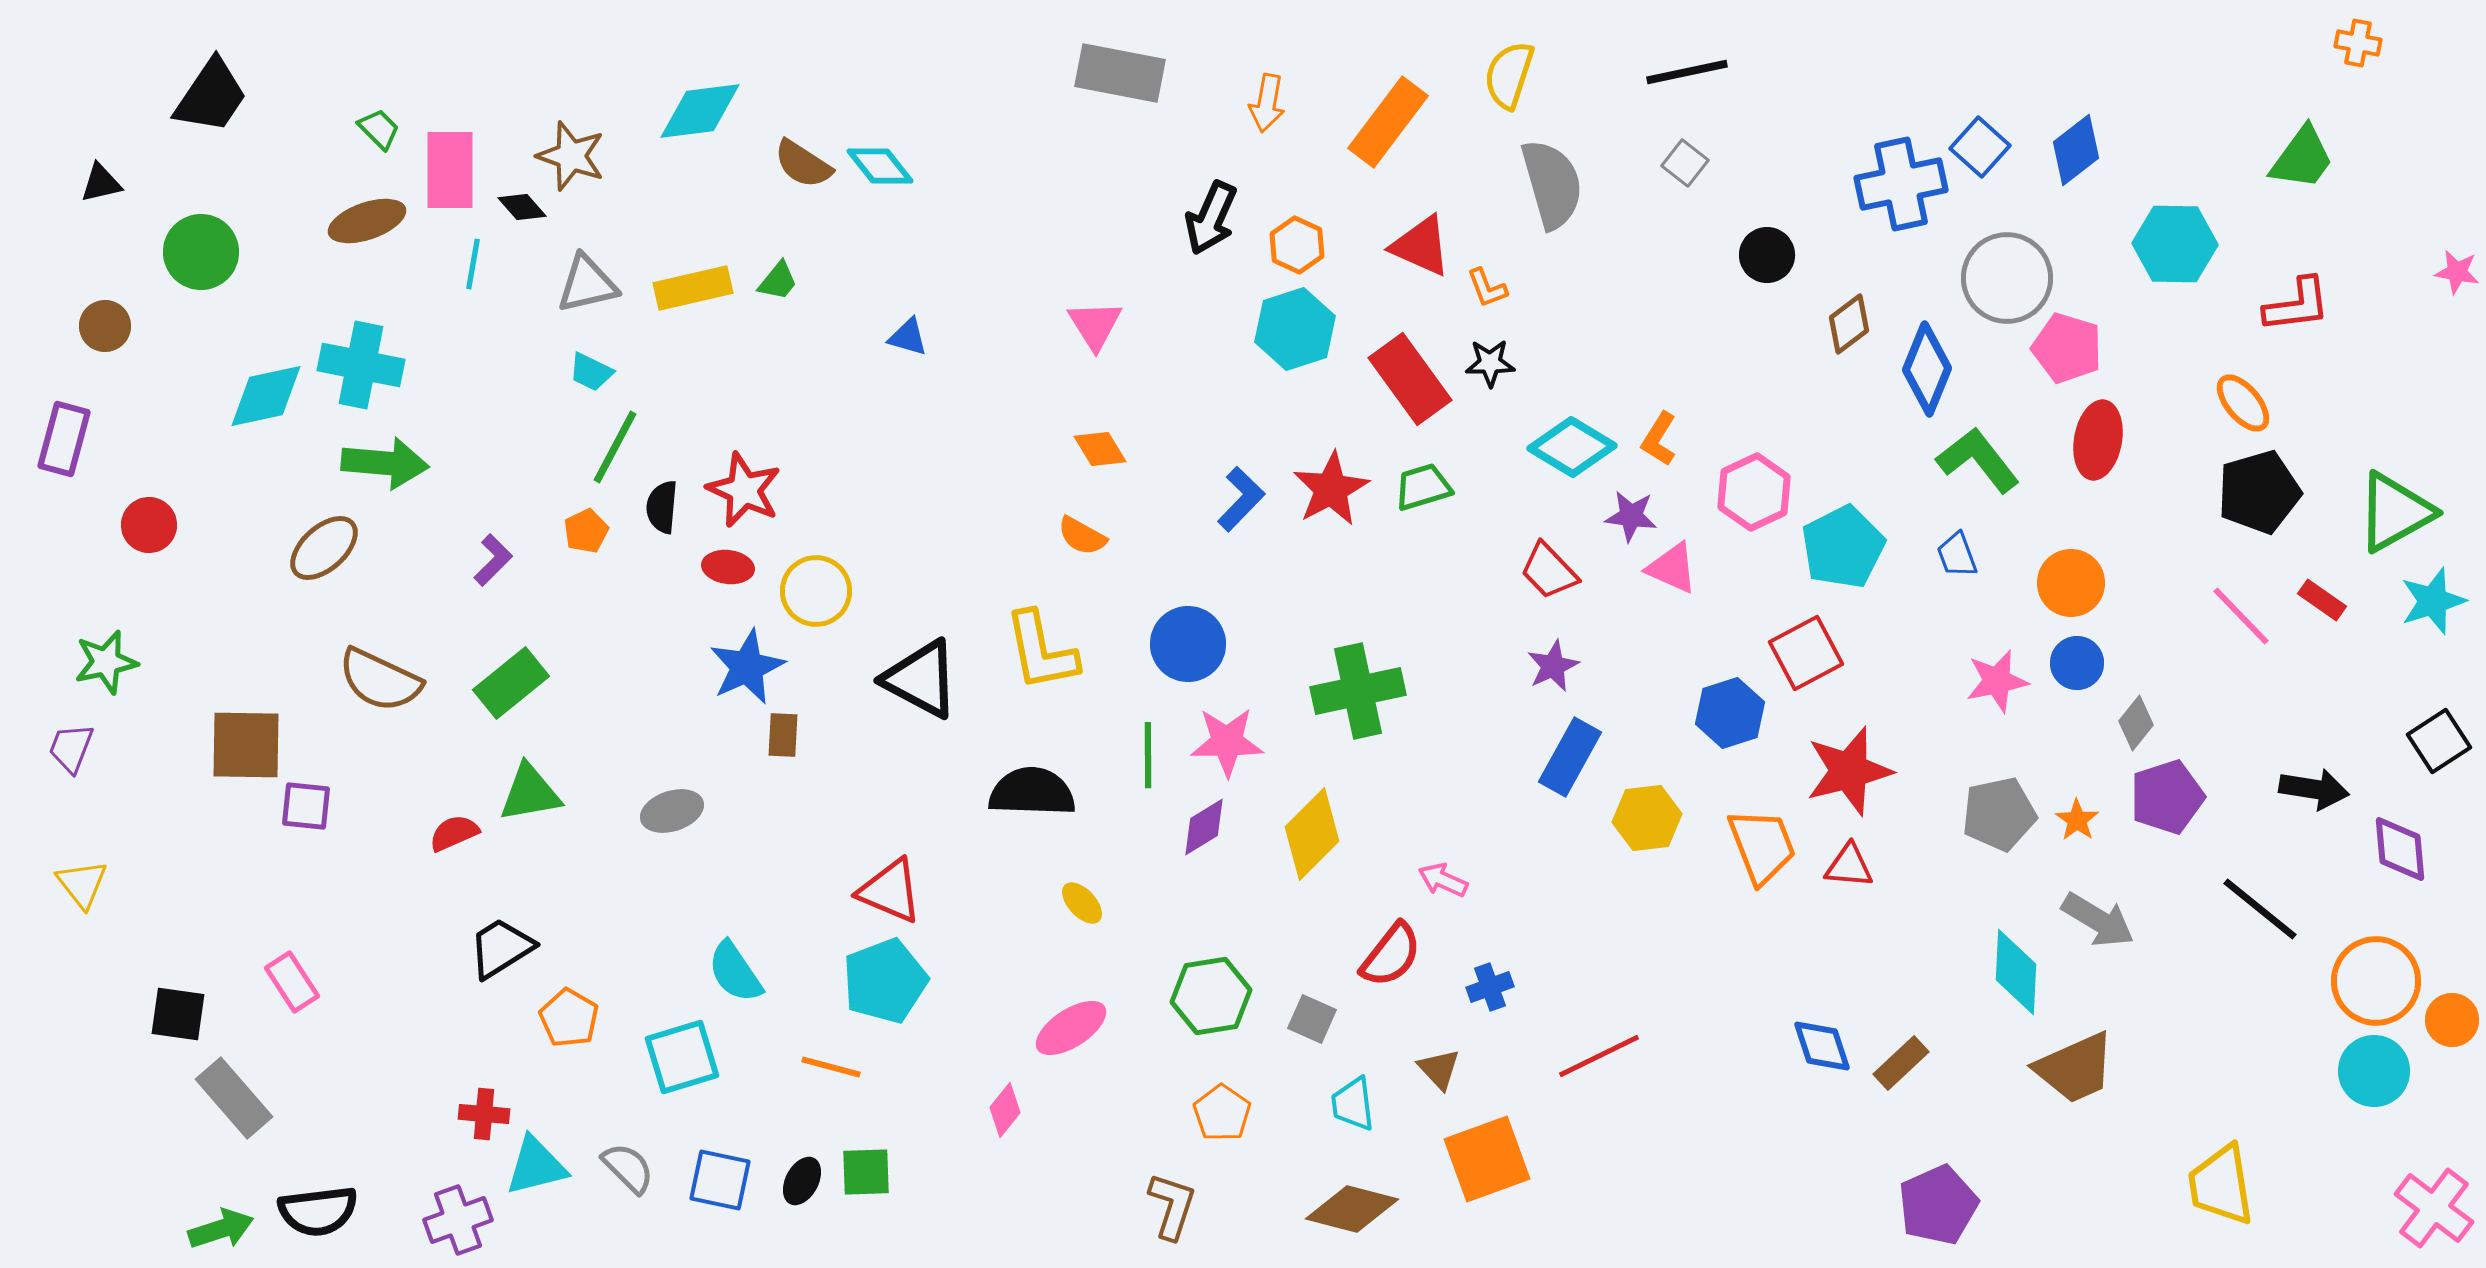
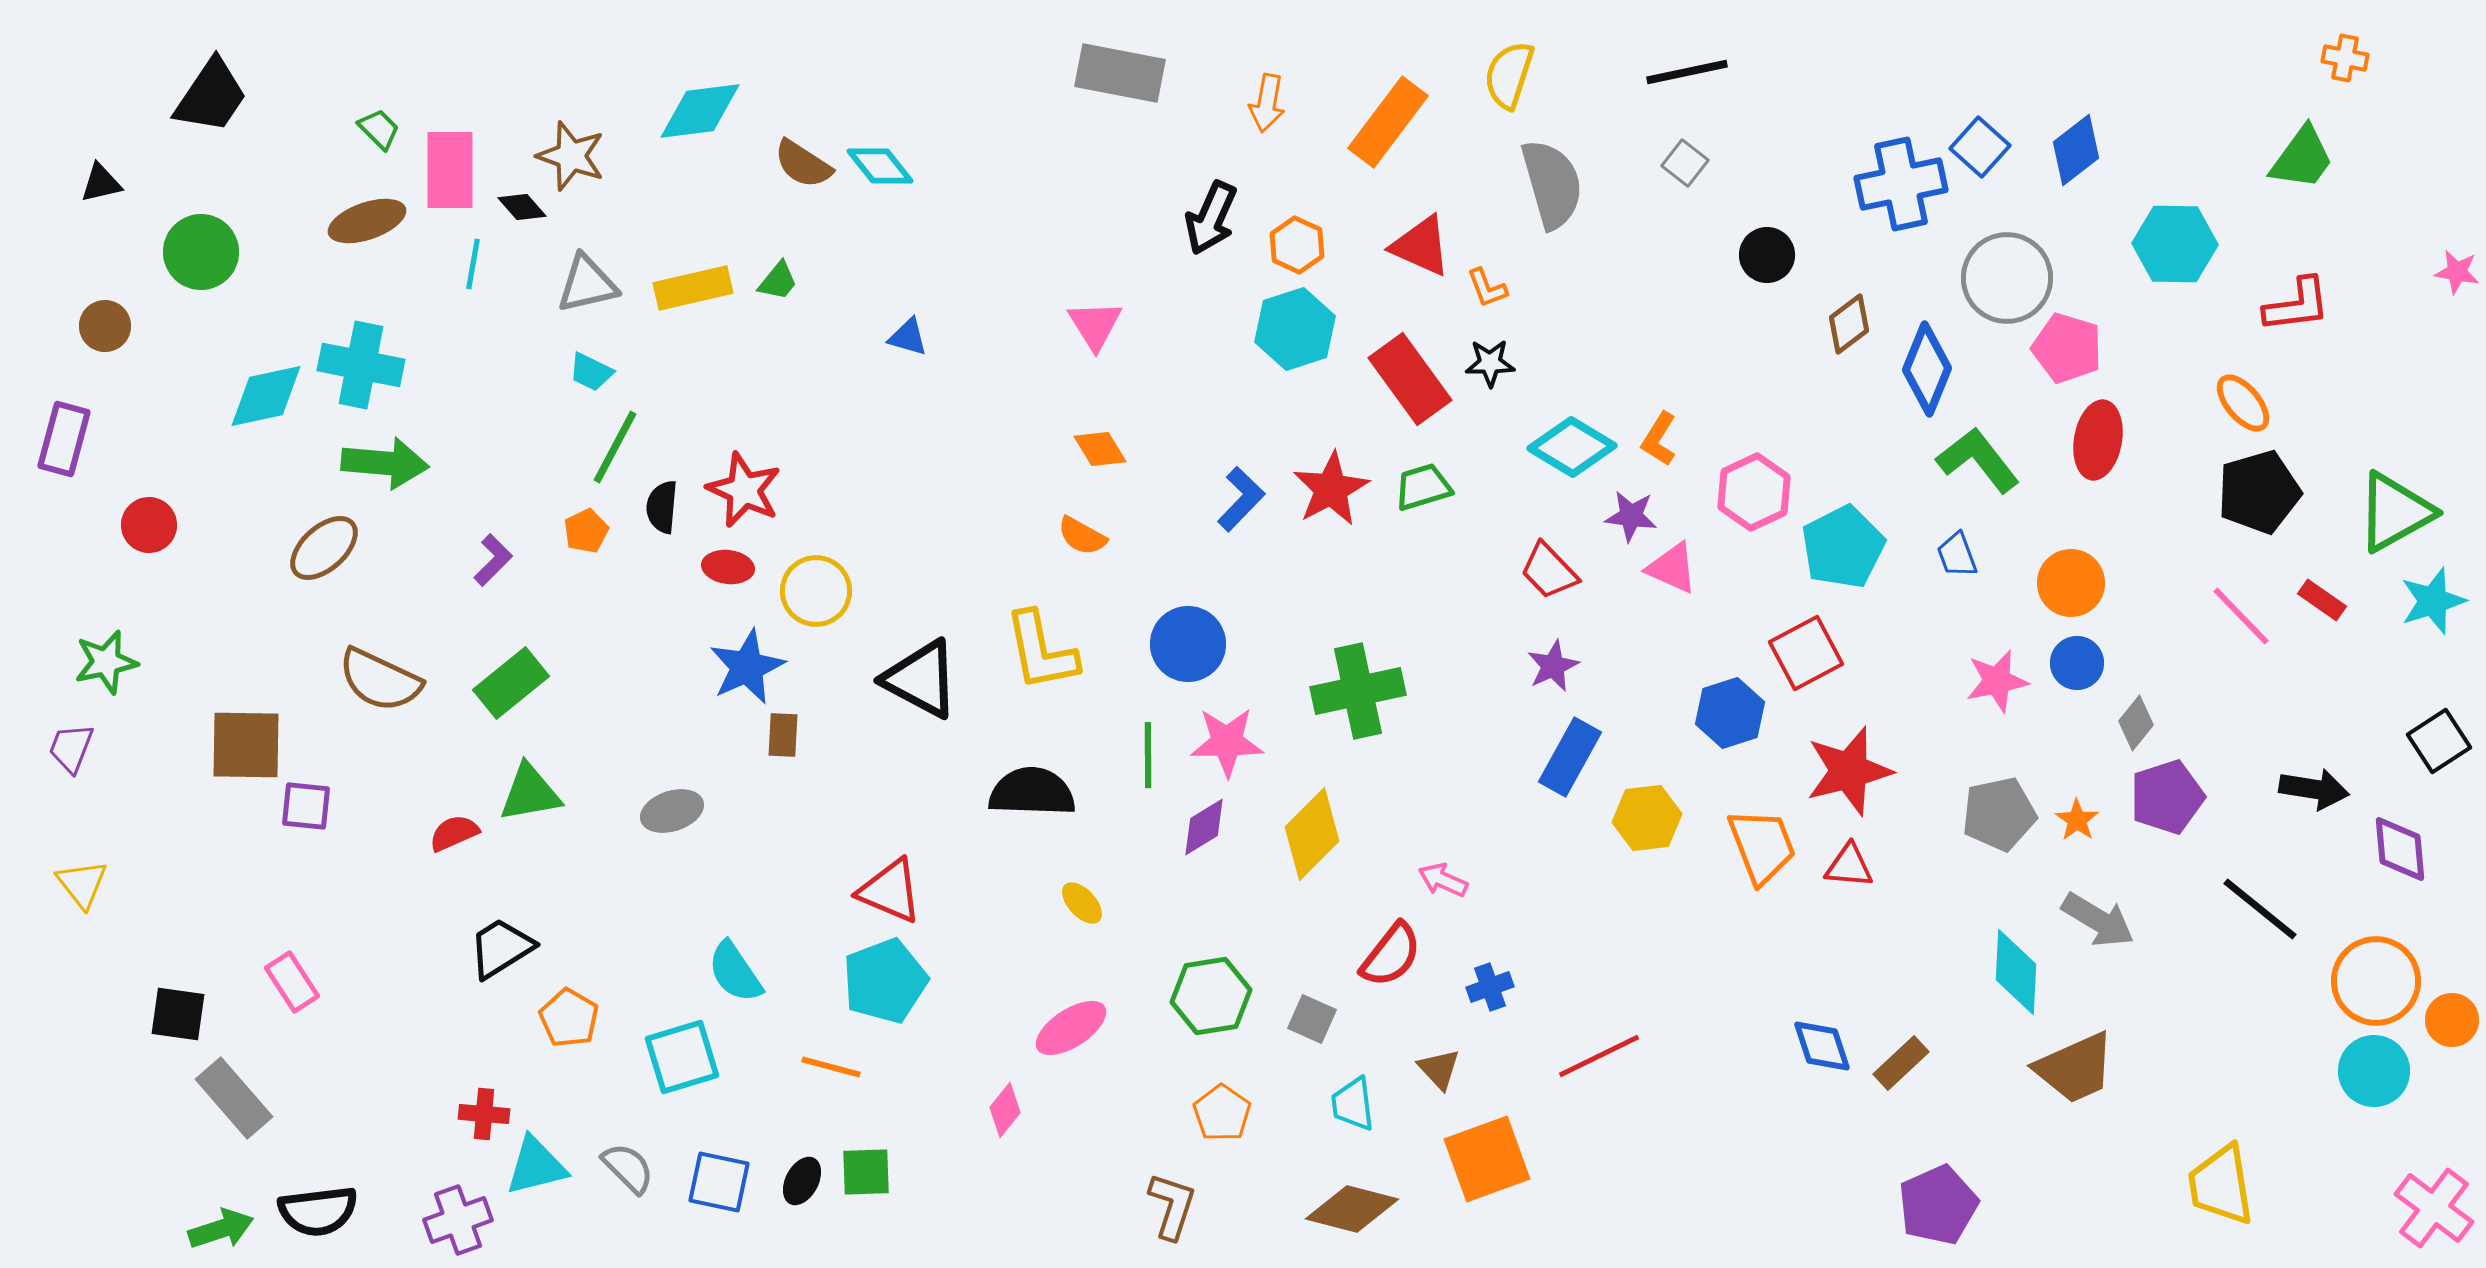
orange cross at (2358, 43): moved 13 px left, 15 px down
blue square at (720, 1180): moved 1 px left, 2 px down
